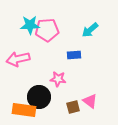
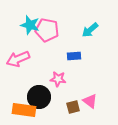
cyan star: rotated 18 degrees clockwise
pink pentagon: rotated 15 degrees clockwise
blue rectangle: moved 1 px down
pink arrow: rotated 10 degrees counterclockwise
